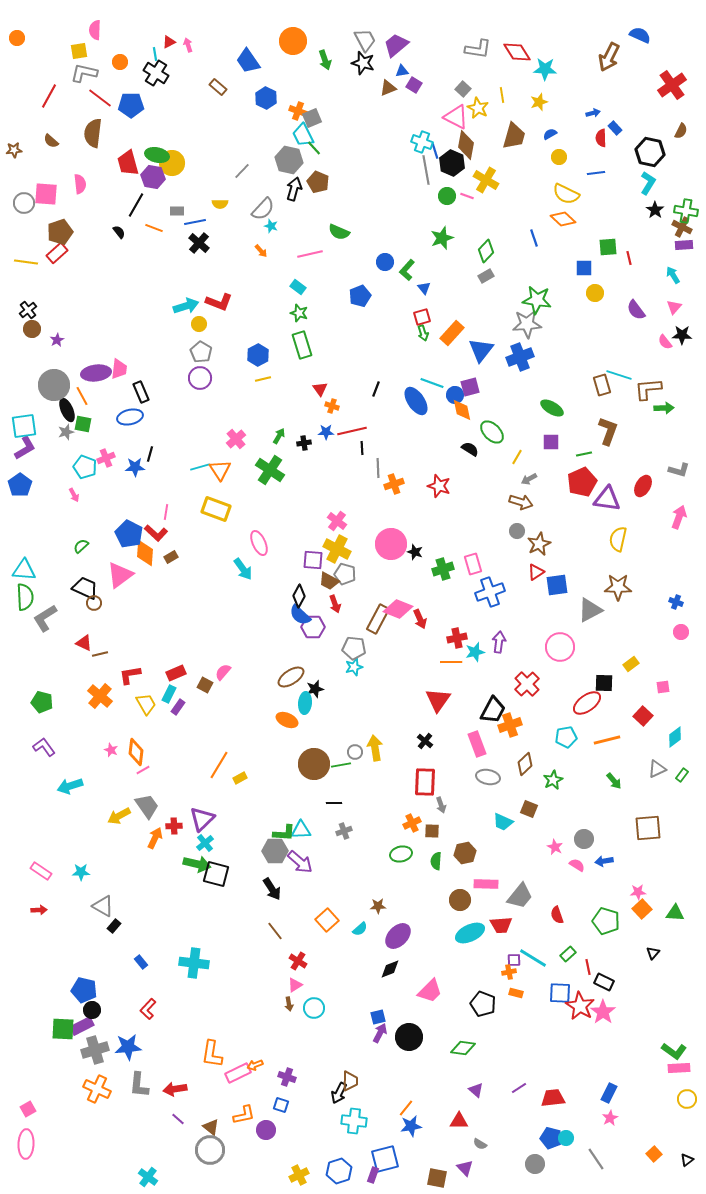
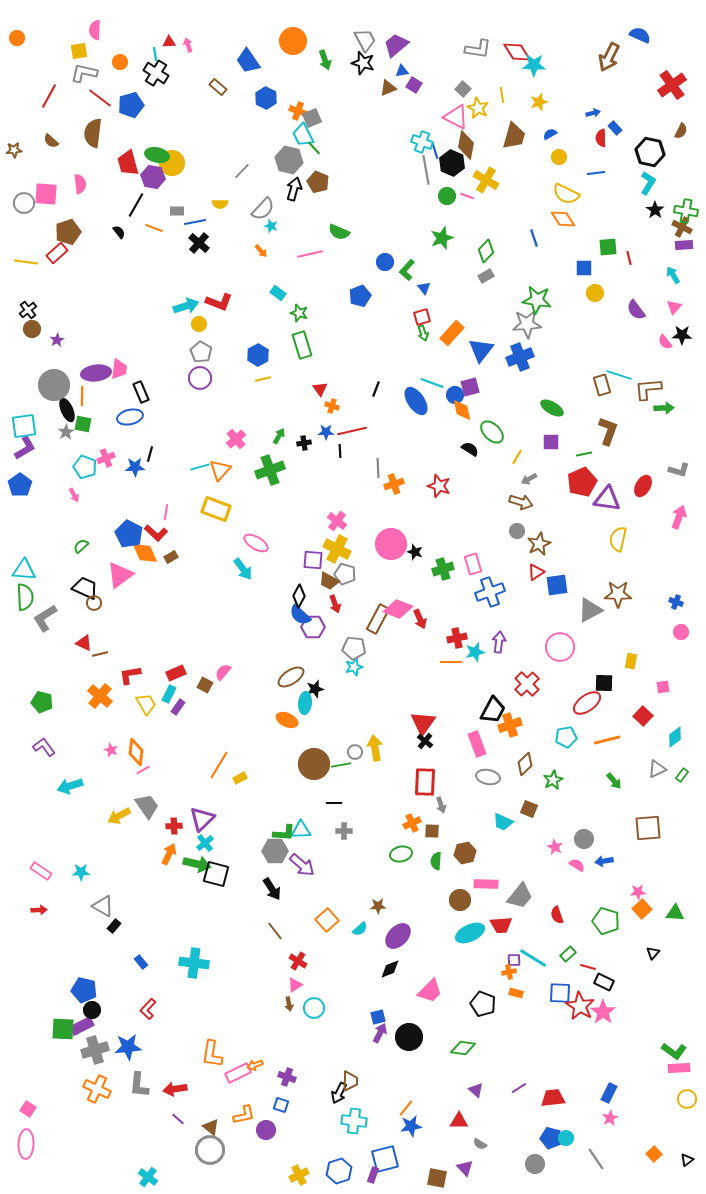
red triangle at (169, 42): rotated 24 degrees clockwise
cyan star at (545, 69): moved 11 px left, 4 px up
blue pentagon at (131, 105): rotated 15 degrees counterclockwise
orange diamond at (563, 219): rotated 15 degrees clockwise
brown pentagon at (60, 232): moved 8 px right
cyan rectangle at (298, 287): moved 20 px left, 6 px down
orange line at (82, 396): rotated 30 degrees clockwise
gray star at (66, 432): rotated 14 degrees counterclockwise
black line at (362, 448): moved 22 px left, 3 px down
orange triangle at (220, 470): rotated 15 degrees clockwise
green cross at (270, 470): rotated 36 degrees clockwise
pink ellipse at (259, 543): moved 3 px left; rotated 35 degrees counterclockwise
orange diamond at (145, 553): rotated 28 degrees counterclockwise
brown star at (618, 587): moved 7 px down
yellow rectangle at (631, 664): moved 3 px up; rotated 42 degrees counterclockwise
red triangle at (438, 700): moved 15 px left, 23 px down
gray cross at (344, 831): rotated 21 degrees clockwise
orange arrow at (155, 838): moved 14 px right, 16 px down
purple arrow at (300, 862): moved 2 px right, 3 px down
red line at (588, 967): rotated 63 degrees counterclockwise
pink square at (28, 1109): rotated 28 degrees counterclockwise
